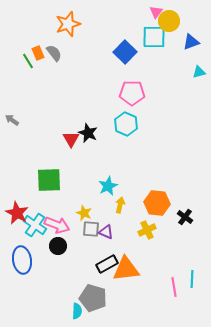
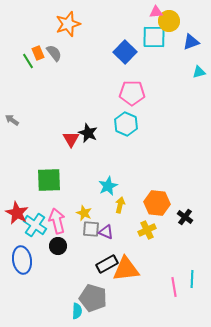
pink triangle: rotated 48 degrees clockwise
pink arrow: moved 4 px up; rotated 125 degrees counterclockwise
